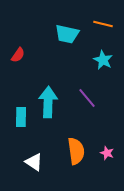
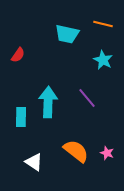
orange semicircle: rotated 44 degrees counterclockwise
